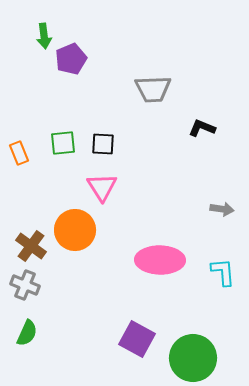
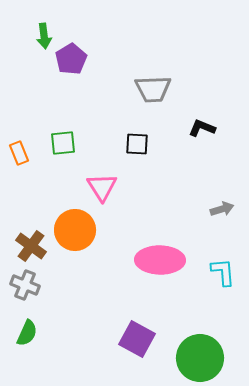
purple pentagon: rotated 8 degrees counterclockwise
black square: moved 34 px right
gray arrow: rotated 25 degrees counterclockwise
green circle: moved 7 px right
